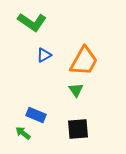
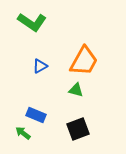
blue triangle: moved 4 px left, 11 px down
green triangle: rotated 42 degrees counterclockwise
black square: rotated 15 degrees counterclockwise
